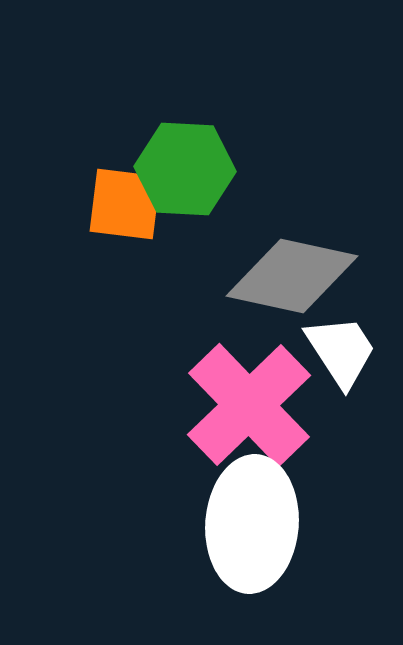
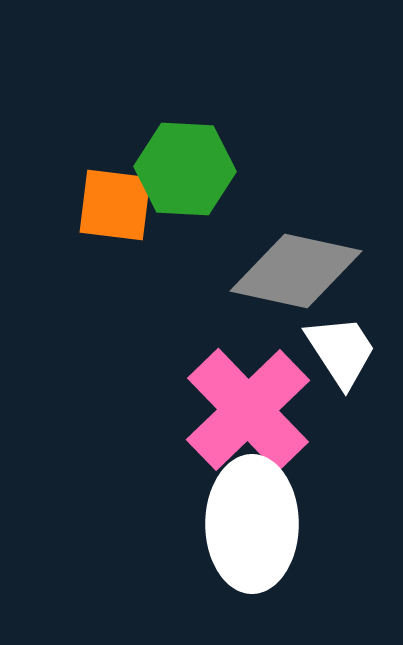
orange square: moved 10 px left, 1 px down
gray diamond: moved 4 px right, 5 px up
pink cross: moved 1 px left, 5 px down
white ellipse: rotated 4 degrees counterclockwise
